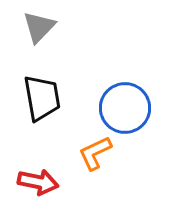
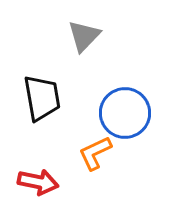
gray triangle: moved 45 px right, 9 px down
blue circle: moved 5 px down
